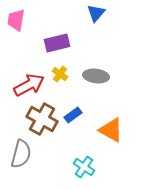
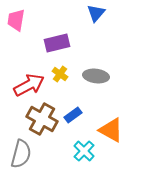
cyan cross: moved 16 px up; rotated 10 degrees clockwise
